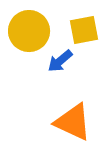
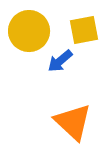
orange triangle: rotated 18 degrees clockwise
